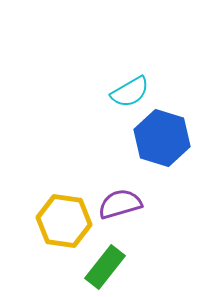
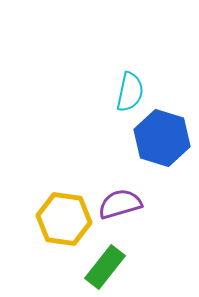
cyan semicircle: rotated 48 degrees counterclockwise
yellow hexagon: moved 2 px up
